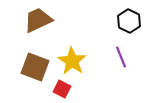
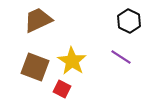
purple line: rotated 35 degrees counterclockwise
